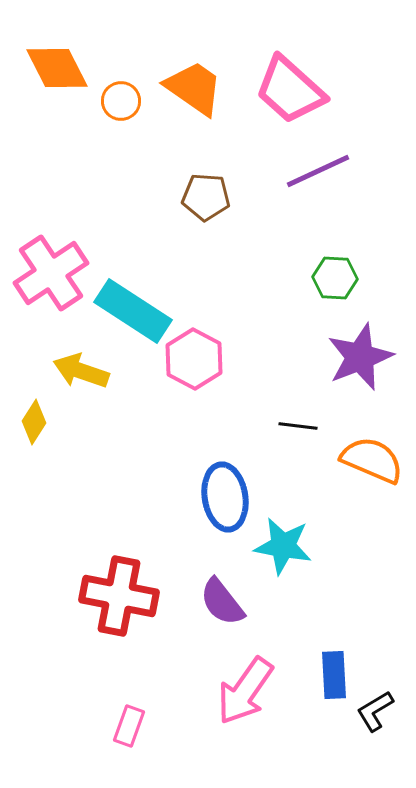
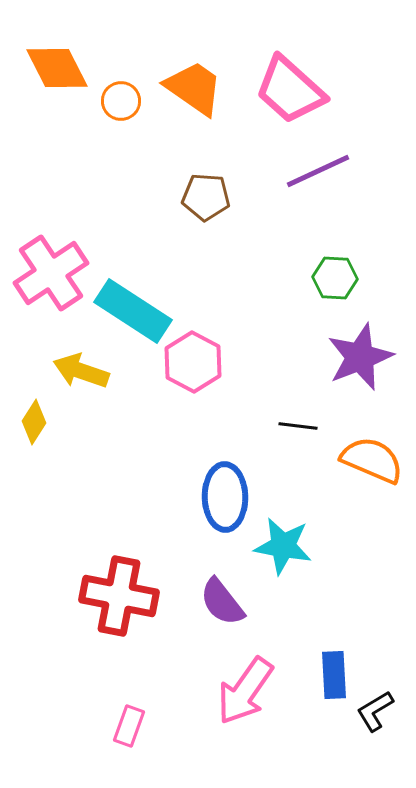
pink hexagon: moved 1 px left, 3 px down
blue ellipse: rotated 8 degrees clockwise
